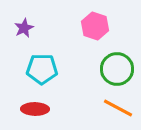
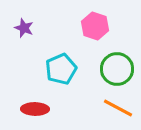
purple star: rotated 24 degrees counterclockwise
cyan pentagon: moved 19 px right; rotated 24 degrees counterclockwise
